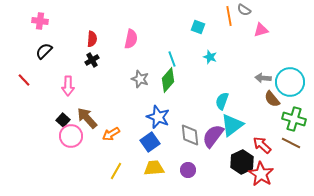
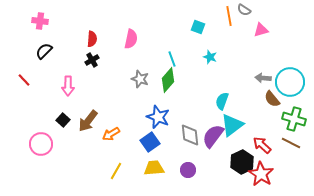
brown arrow: moved 1 px right, 3 px down; rotated 100 degrees counterclockwise
pink circle: moved 30 px left, 8 px down
